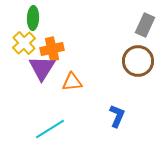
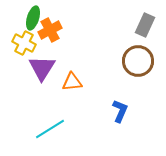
green ellipse: rotated 15 degrees clockwise
yellow cross: rotated 20 degrees counterclockwise
orange cross: moved 2 px left, 19 px up; rotated 15 degrees counterclockwise
blue L-shape: moved 3 px right, 5 px up
